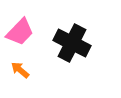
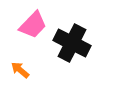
pink trapezoid: moved 13 px right, 7 px up
